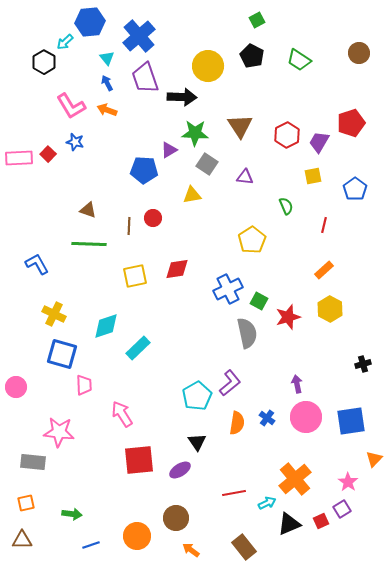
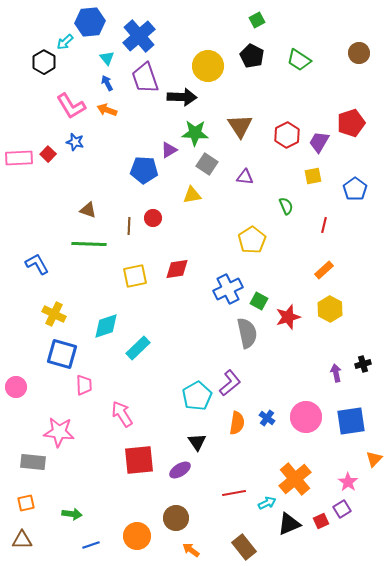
purple arrow at (297, 384): moved 39 px right, 11 px up
